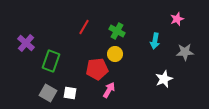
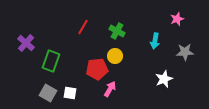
red line: moved 1 px left
yellow circle: moved 2 px down
pink arrow: moved 1 px right, 1 px up
